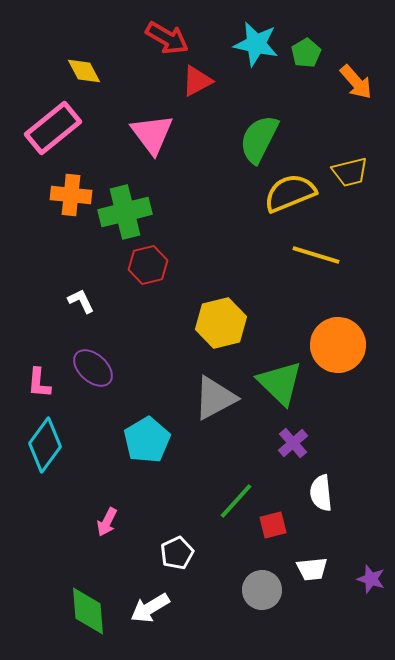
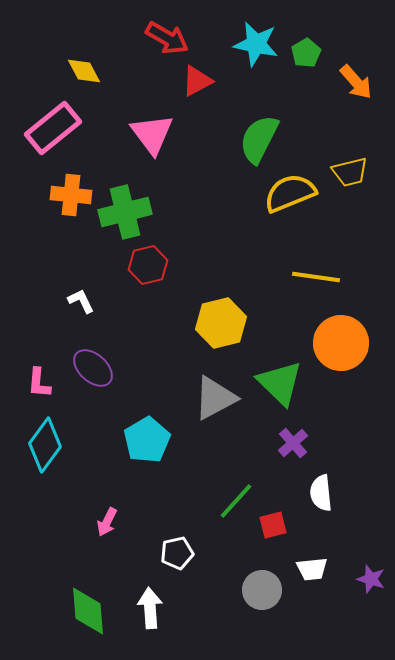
yellow line: moved 22 px down; rotated 9 degrees counterclockwise
orange circle: moved 3 px right, 2 px up
white pentagon: rotated 12 degrees clockwise
white arrow: rotated 117 degrees clockwise
